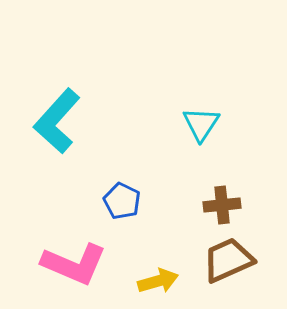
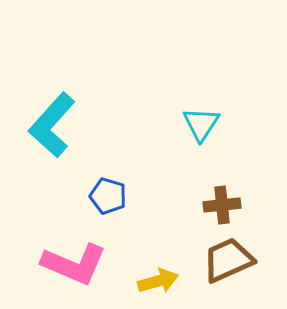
cyan L-shape: moved 5 px left, 4 px down
blue pentagon: moved 14 px left, 5 px up; rotated 9 degrees counterclockwise
